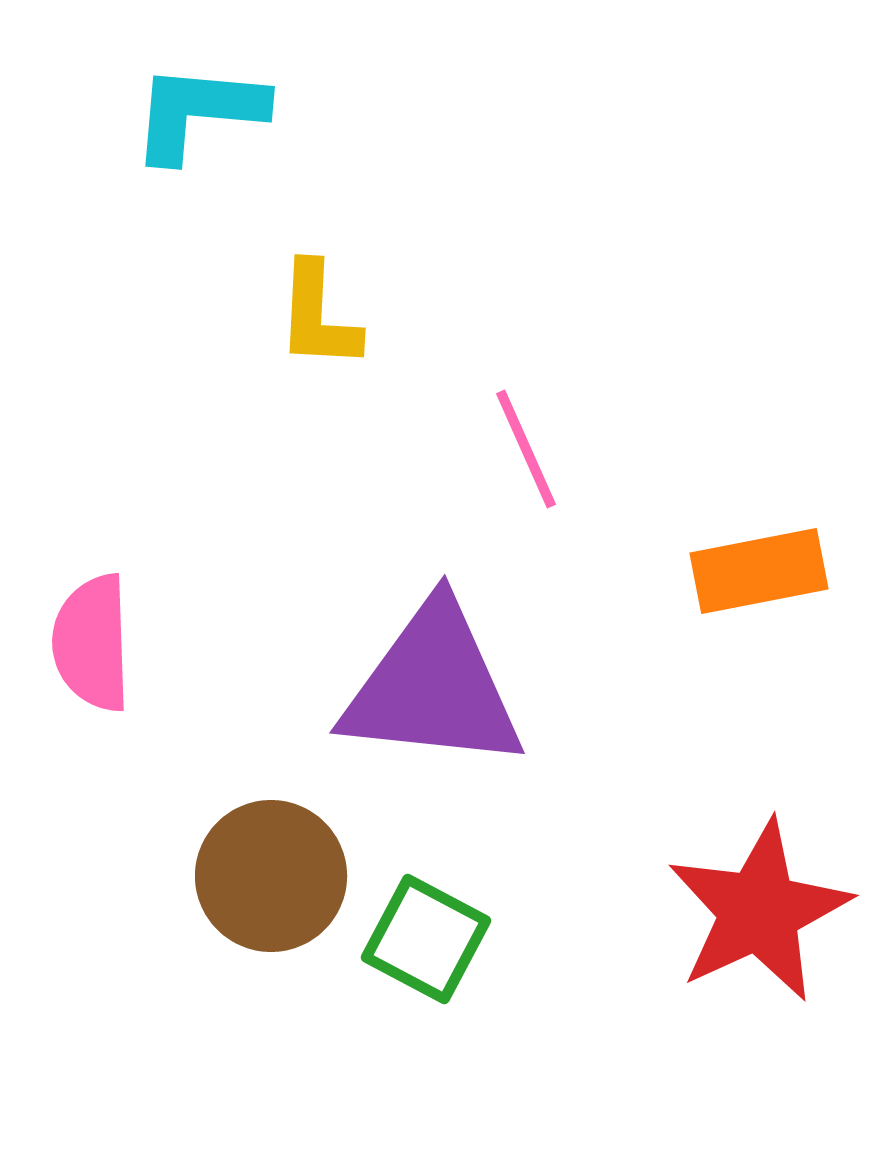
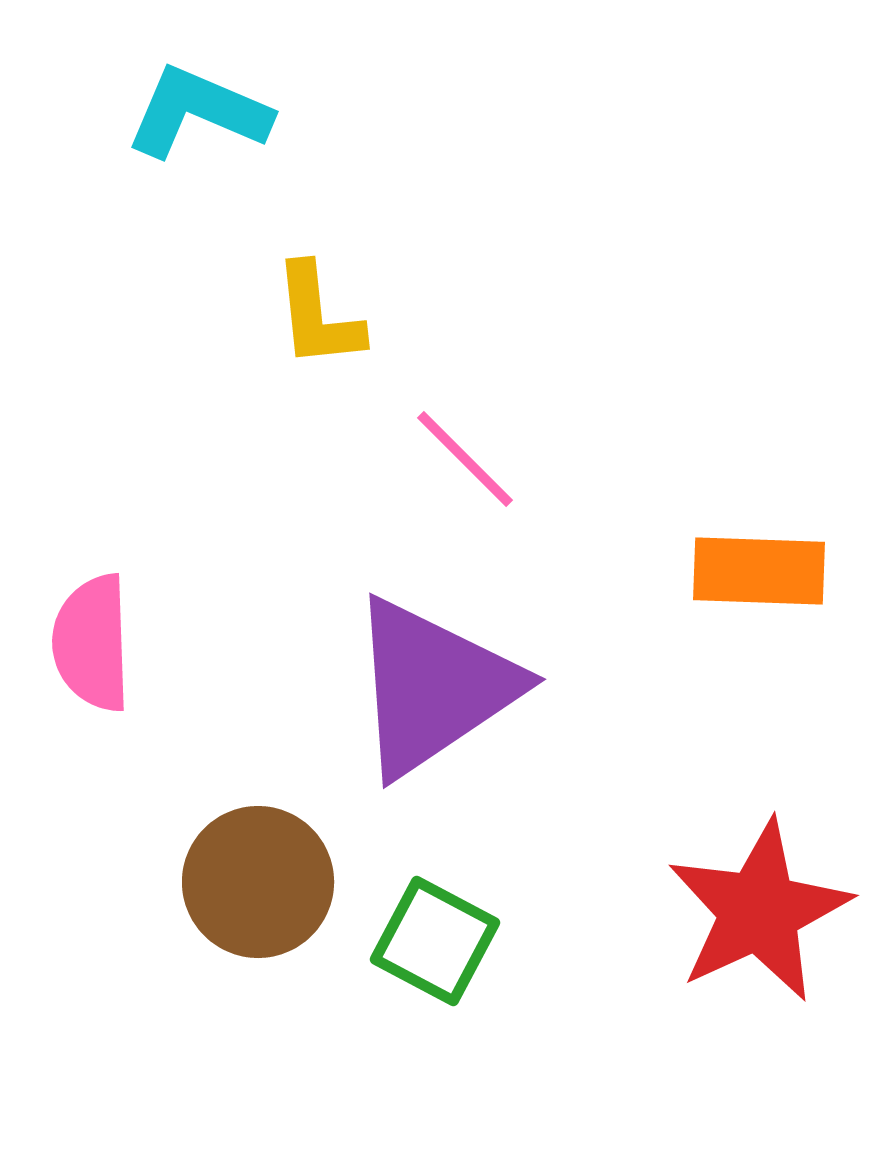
cyan L-shape: rotated 18 degrees clockwise
yellow L-shape: rotated 9 degrees counterclockwise
pink line: moved 61 px left, 10 px down; rotated 21 degrees counterclockwise
orange rectangle: rotated 13 degrees clockwise
purple triangle: rotated 40 degrees counterclockwise
brown circle: moved 13 px left, 6 px down
green square: moved 9 px right, 2 px down
